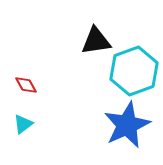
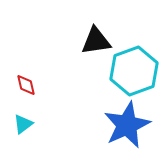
red diamond: rotated 15 degrees clockwise
